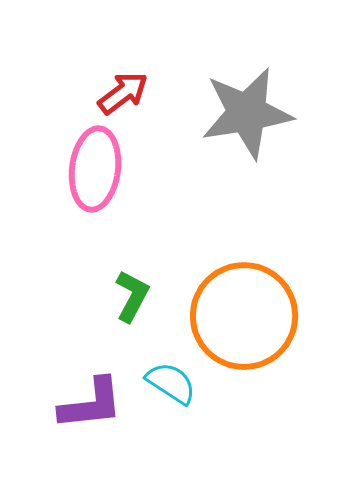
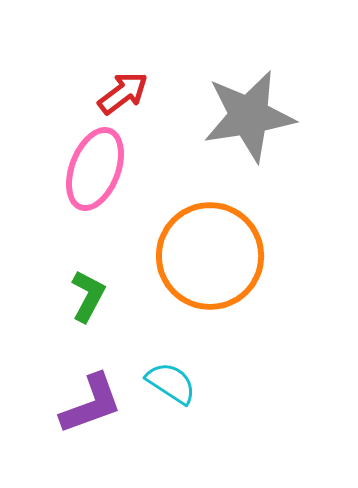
gray star: moved 2 px right, 3 px down
pink ellipse: rotated 14 degrees clockwise
green L-shape: moved 44 px left
orange circle: moved 34 px left, 60 px up
purple L-shape: rotated 14 degrees counterclockwise
